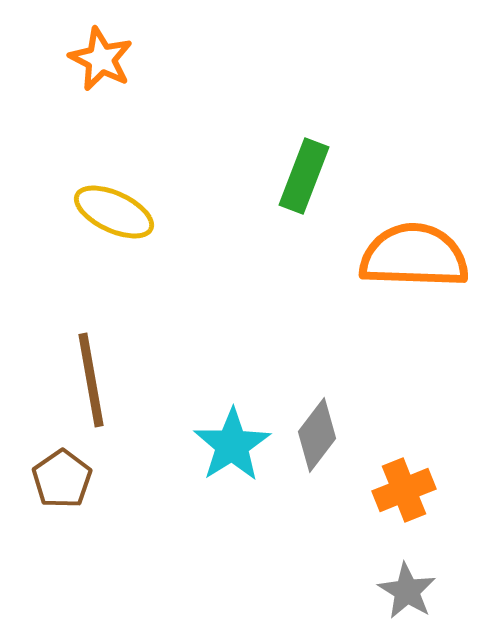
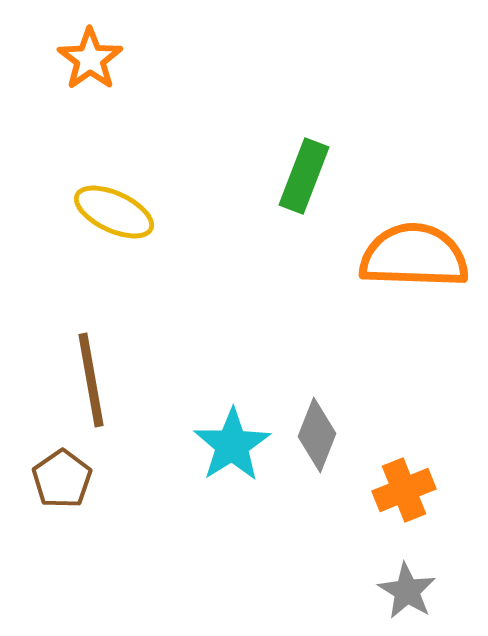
orange star: moved 11 px left; rotated 10 degrees clockwise
gray diamond: rotated 16 degrees counterclockwise
